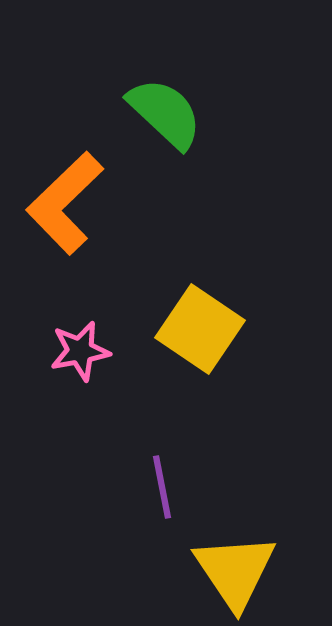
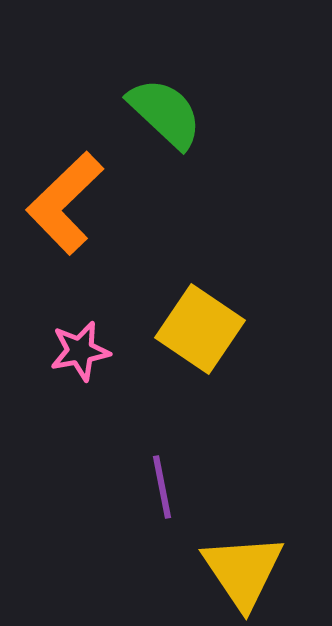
yellow triangle: moved 8 px right
